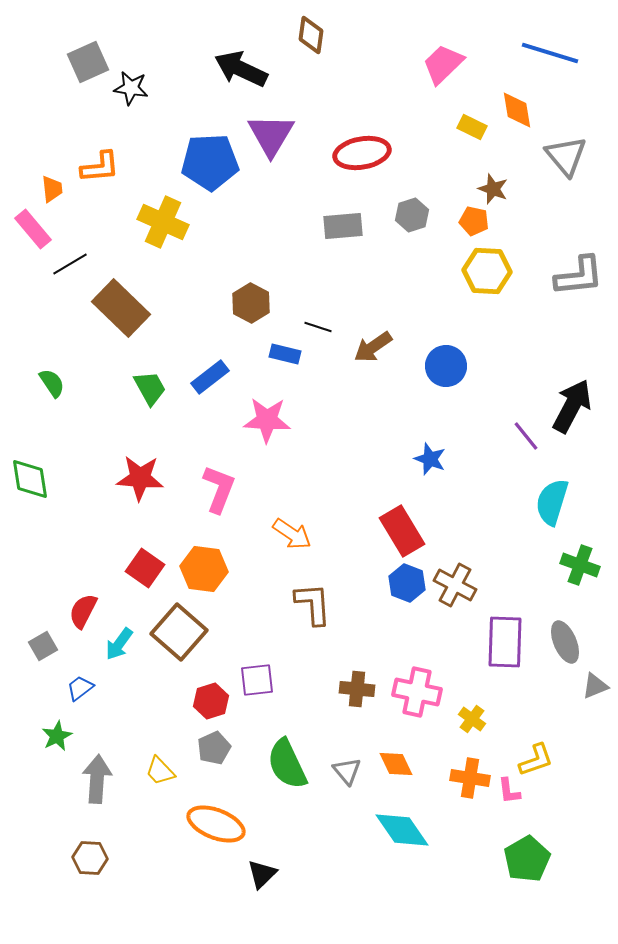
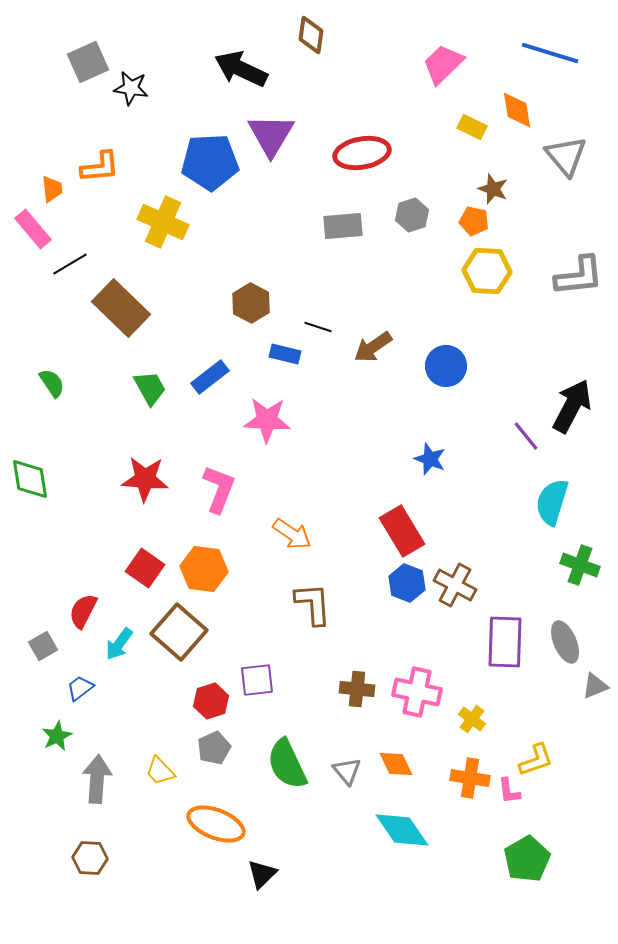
red star at (140, 478): moved 5 px right, 1 px down
